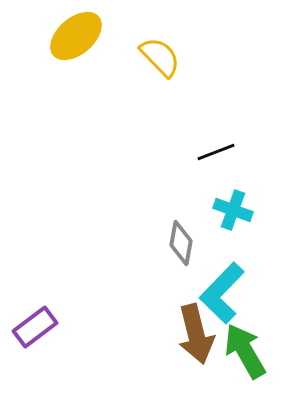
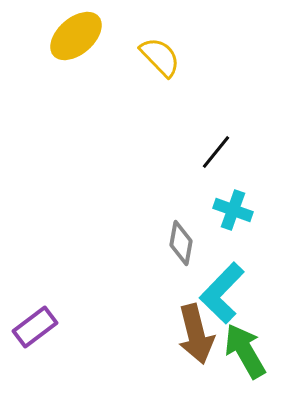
black line: rotated 30 degrees counterclockwise
